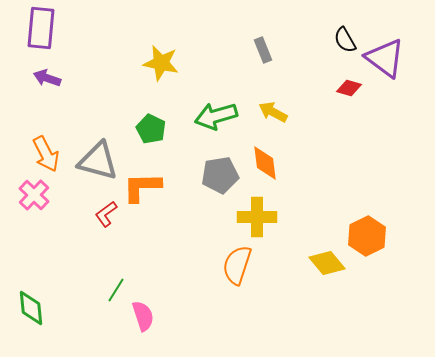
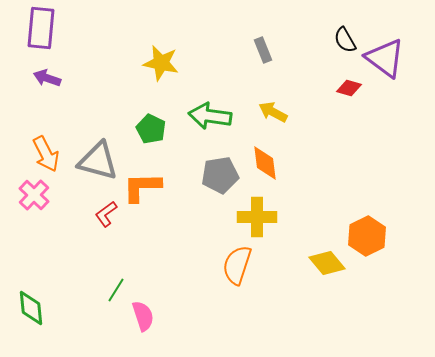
green arrow: moved 6 px left; rotated 24 degrees clockwise
